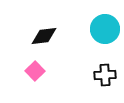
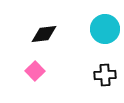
black diamond: moved 2 px up
